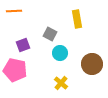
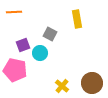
orange line: moved 1 px down
cyan circle: moved 20 px left
brown circle: moved 19 px down
yellow cross: moved 1 px right, 3 px down
